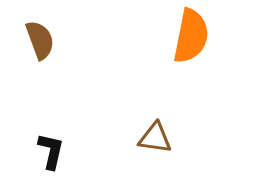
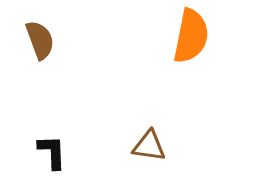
brown triangle: moved 6 px left, 8 px down
black L-shape: moved 1 px right, 1 px down; rotated 15 degrees counterclockwise
